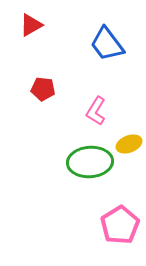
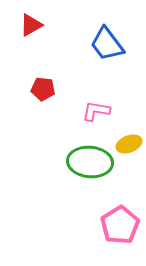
pink L-shape: rotated 68 degrees clockwise
green ellipse: rotated 9 degrees clockwise
